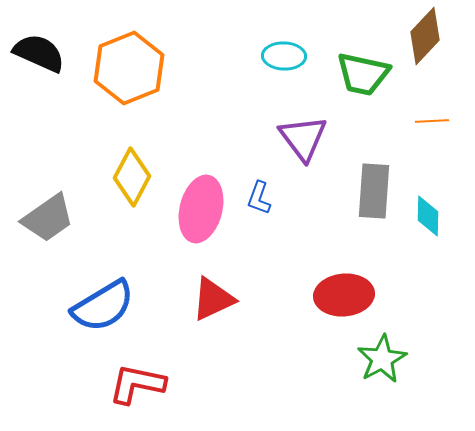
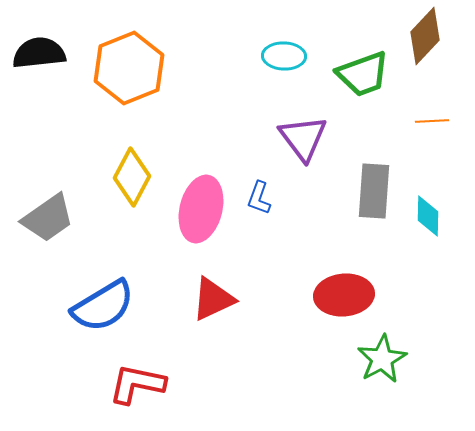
black semicircle: rotated 30 degrees counterclockwise
green trapezoid: rotated 32 degrees counterclockwise
